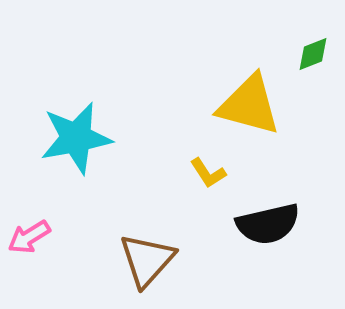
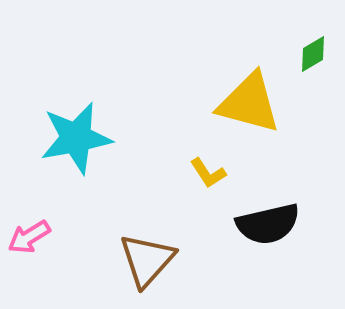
green diamond: rotated 9 degrees counterclockwise
yellow triangle: moved 2 px up
